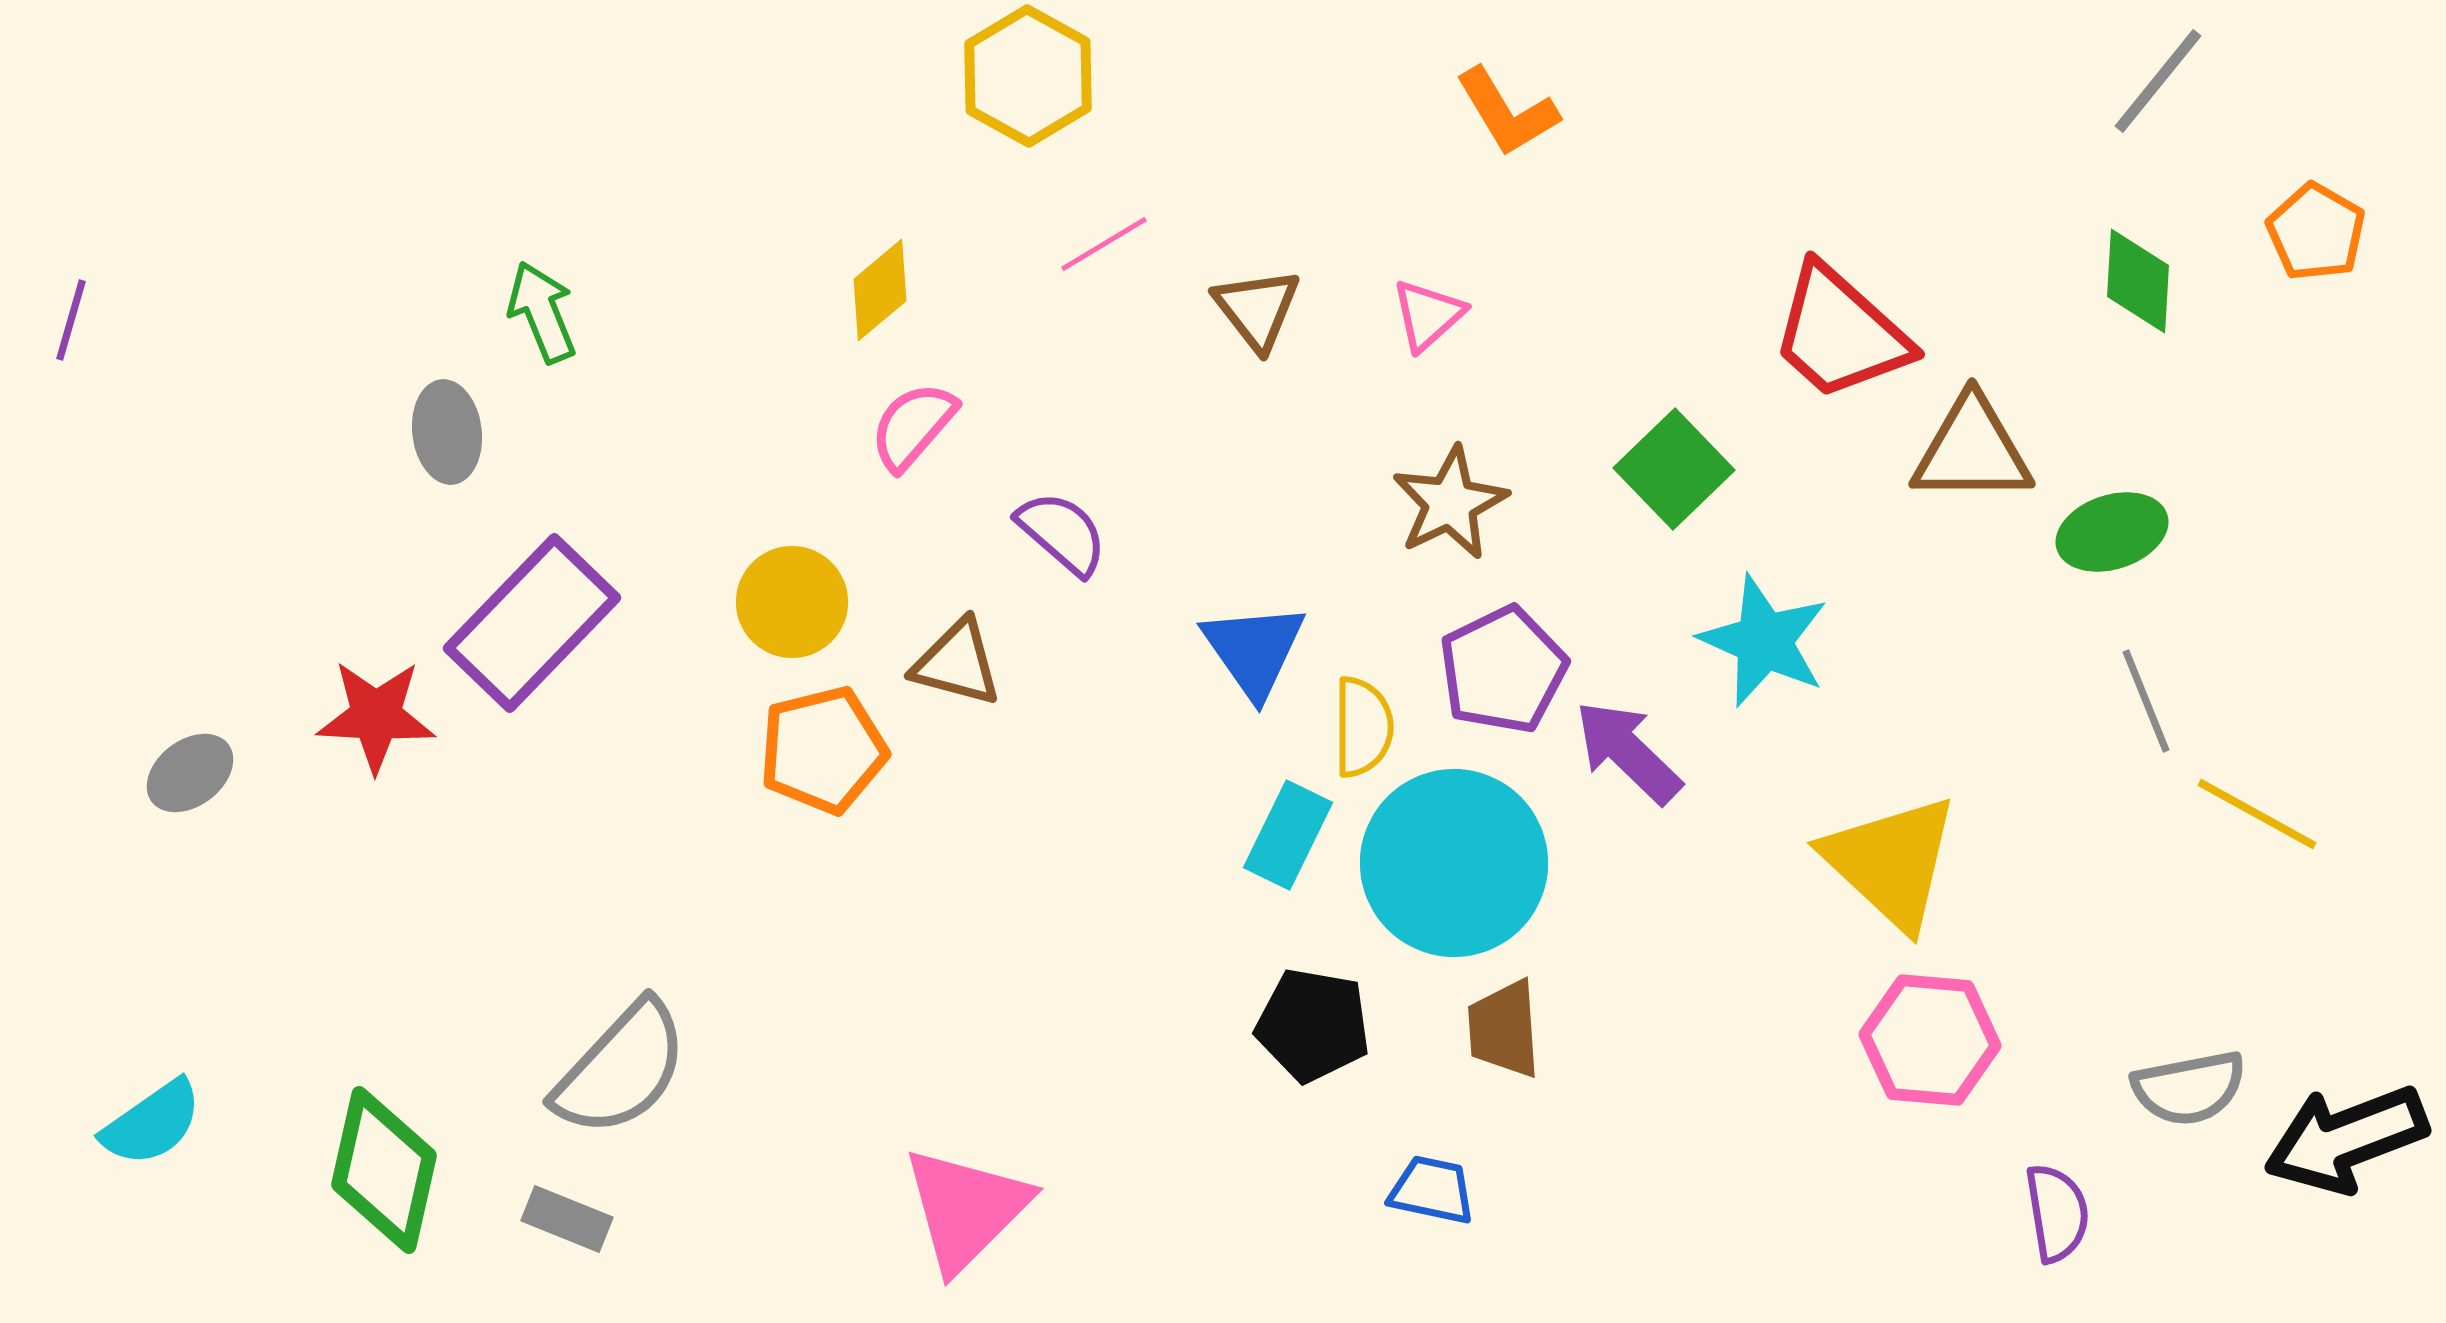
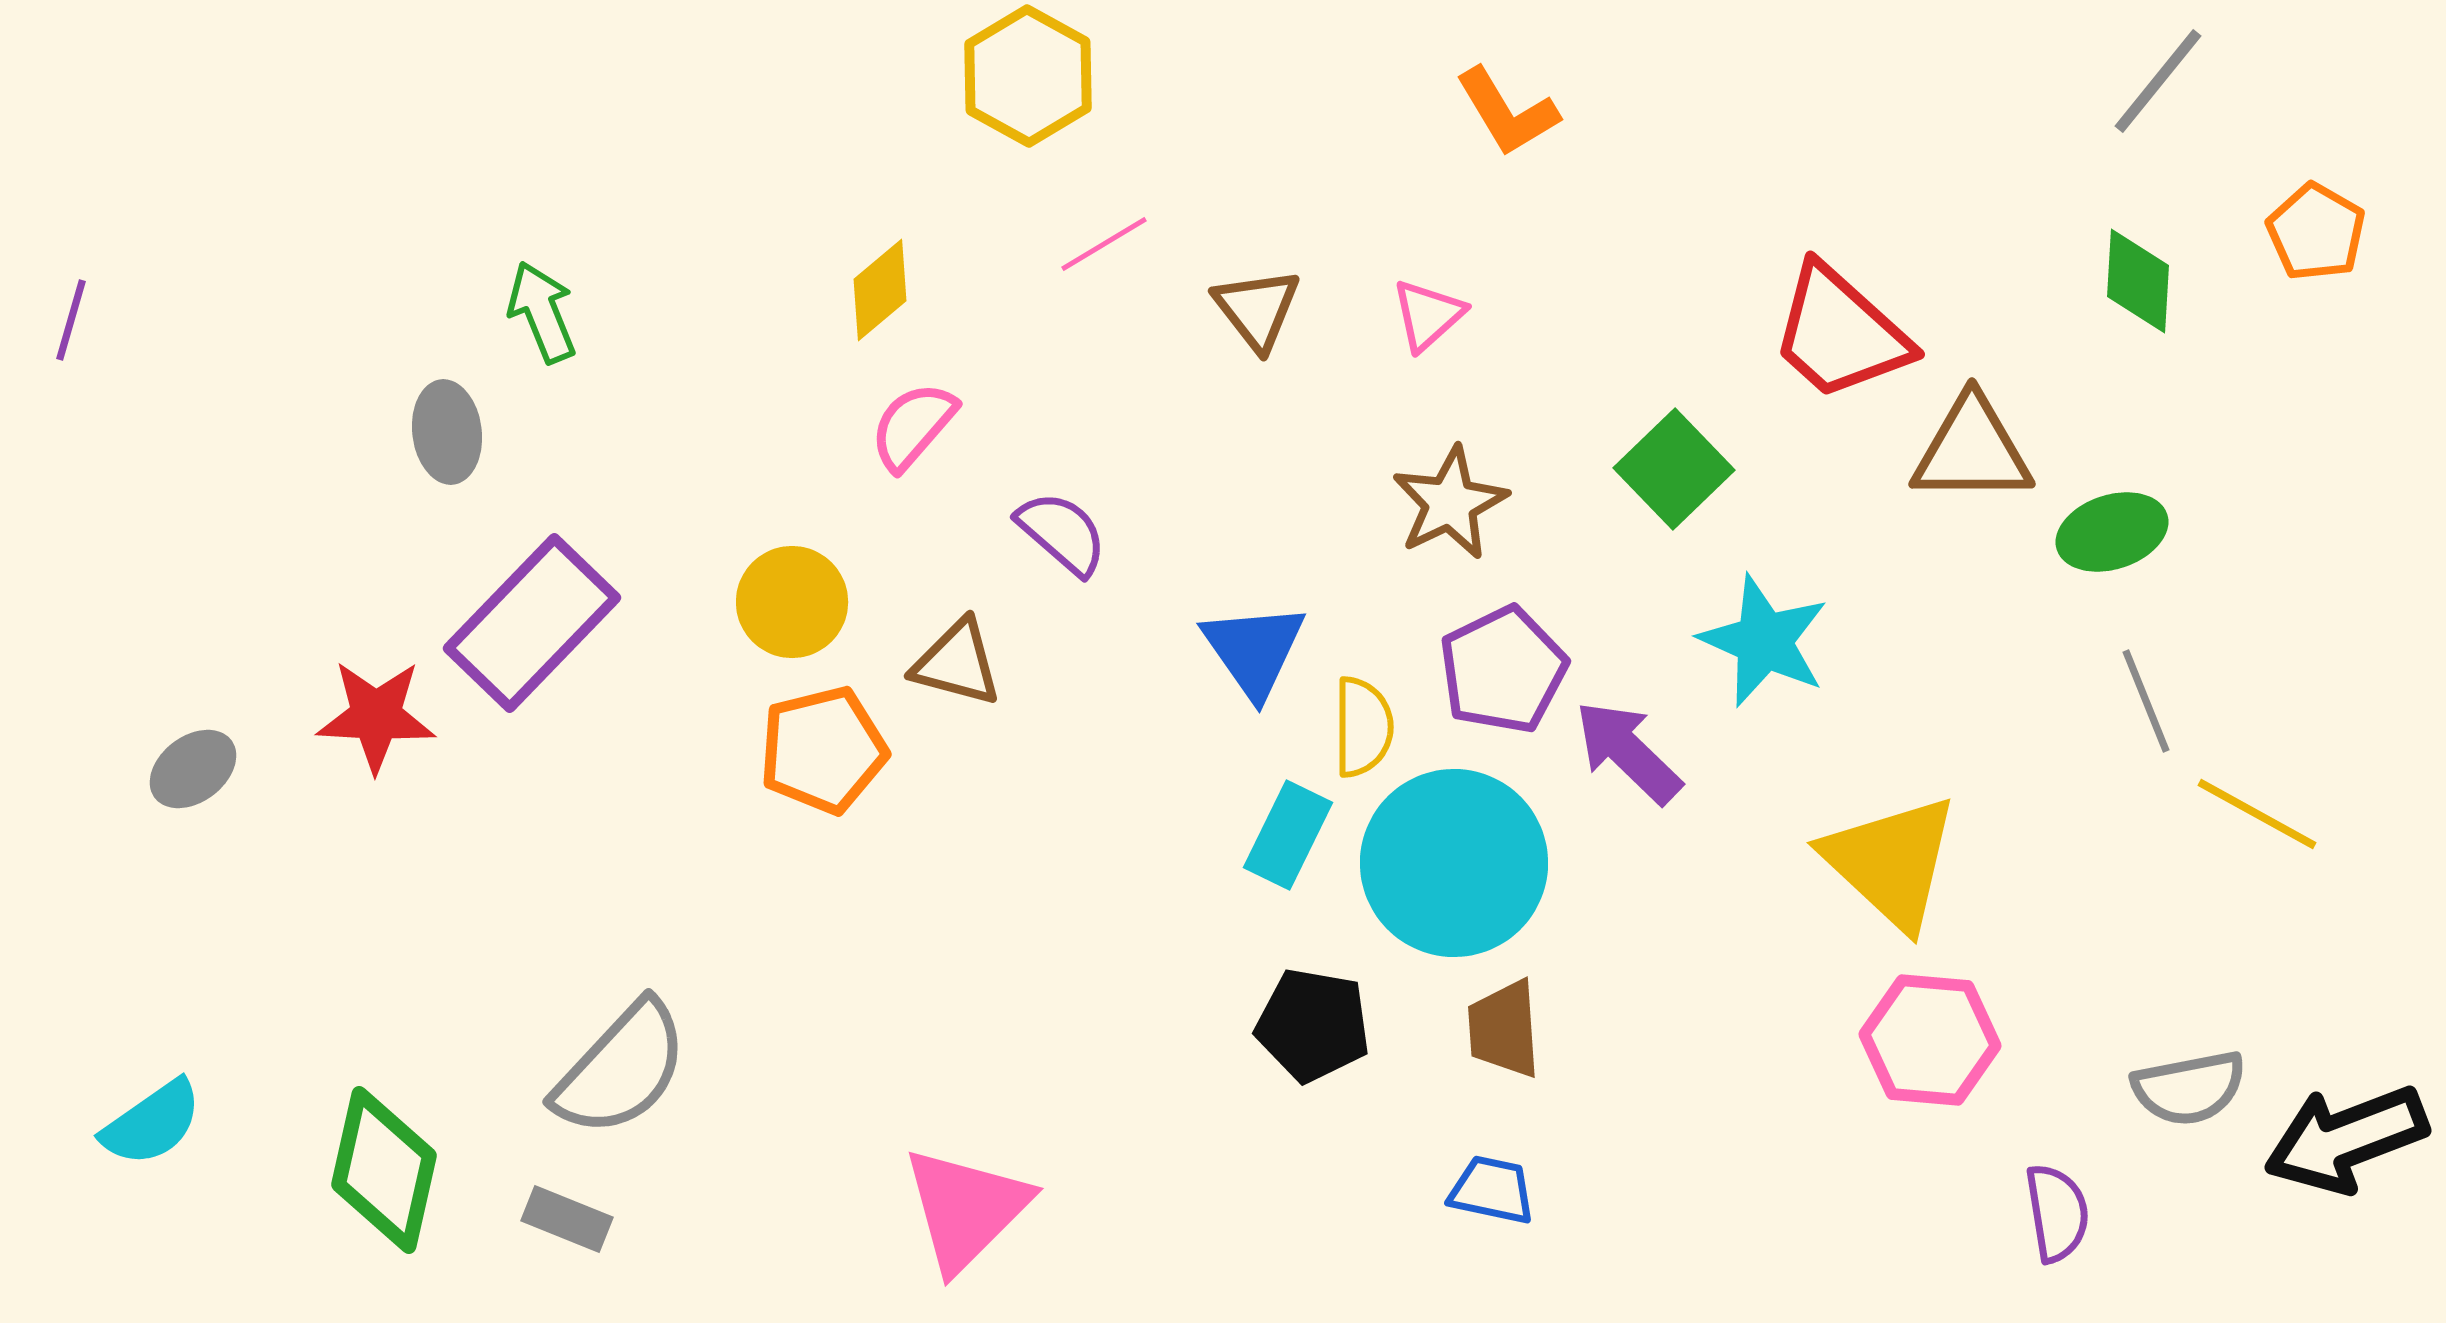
gray ellipse at (190, 773): moved 3 px right, 4 px up
blue trapezoid at (1432, 1190): moved 60 px right
